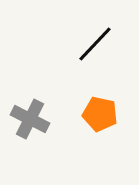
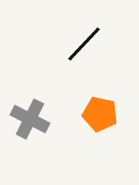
black line: moved 11 px left
